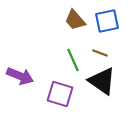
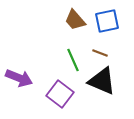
purple arrow: moved 1 px left, 2 px down
black triangle: rotated 12 degrees counterclockwise
purple square: rotated 20 degrees clockwise
